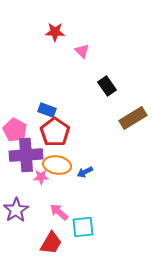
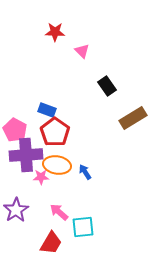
blue arrow: rotated 84 degrees clockwise
